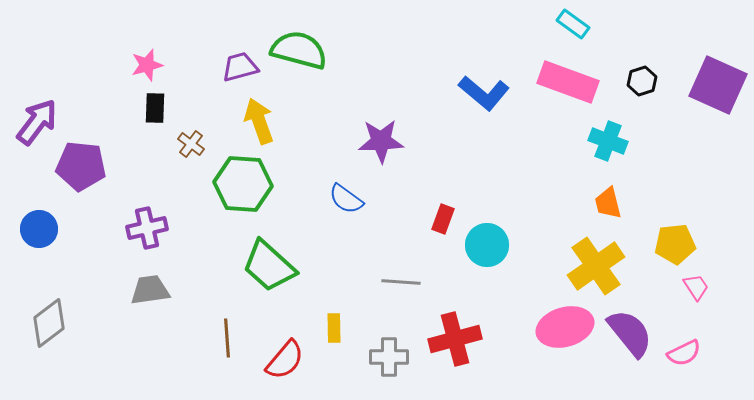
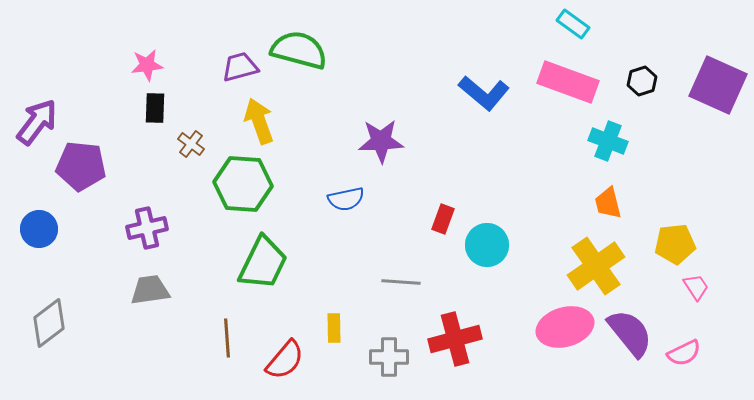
pink star: rotated 8 degrees clockwise
blue semicircle: rotated 48 degrees counterclockwise
green trapezoid: moved 6 px left, 3 px up; rotated 106 degrees counterclockwise
